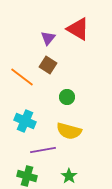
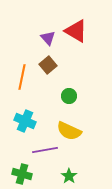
red triangle: moved 2 px left, 2 px down
purple triangle: rotated 21 degrees counterclockwise
brown square: rotated 18 degrees clockwise
orange line: rotated 65 degrees clockwise
green circle: moved 2 px right, 1 px up
yellow semicircle: rotated 10 degrees clockwise
purple line: moved 2 px right
green cross: moved 5 px left, 2 px up
